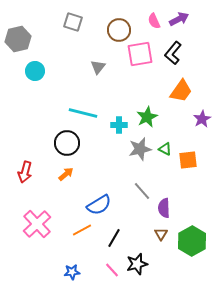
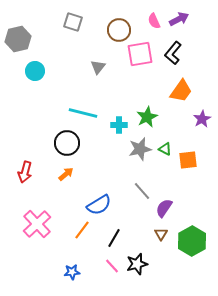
purple semicircle: rotated 36 degrees clockwise
orange line: rotated 24 degrees counterclockwise
pink line: moved 4 px up
